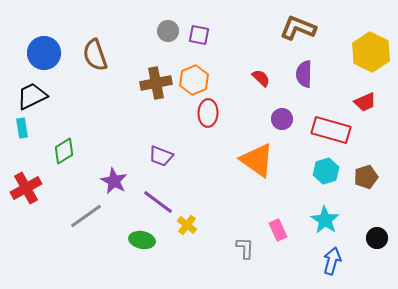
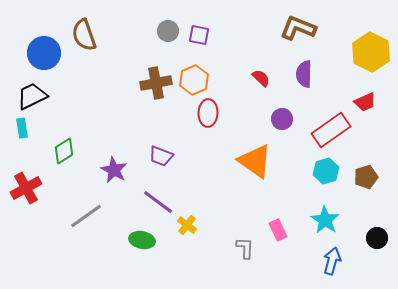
brown semicircle: moved 11 px left, 20 px up
red rectangle: rotated 51 degrees counterclockwise
orange triangle: moved 2 px left, 1 px down
purple star: moved 11 px up
